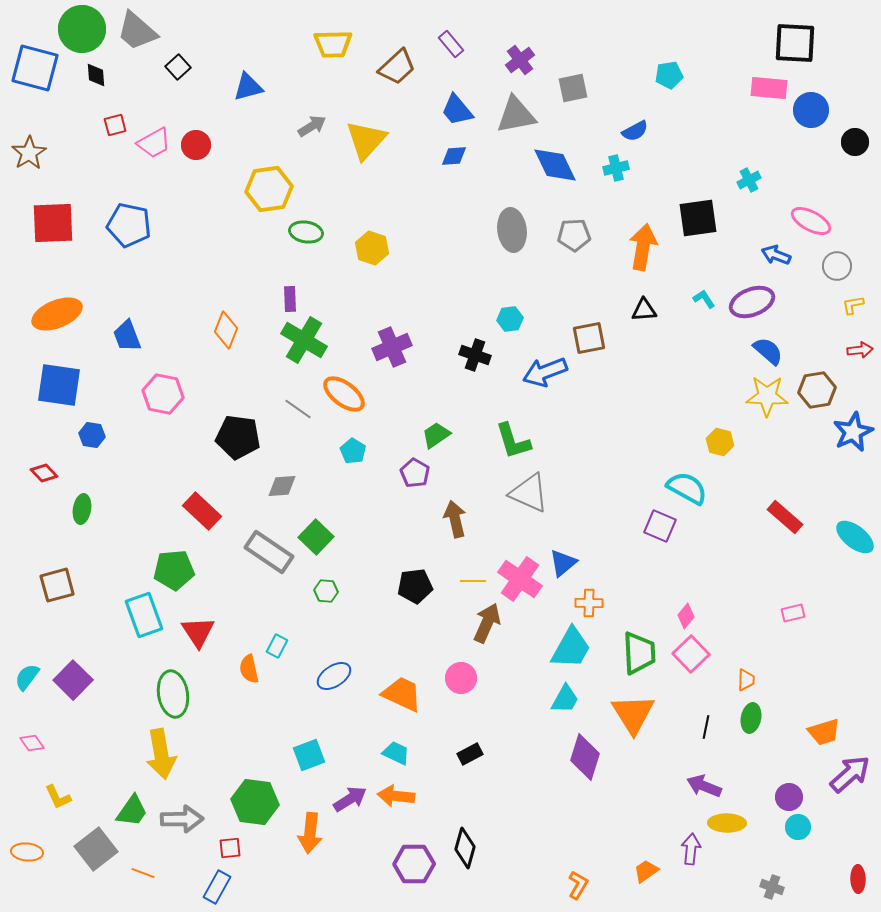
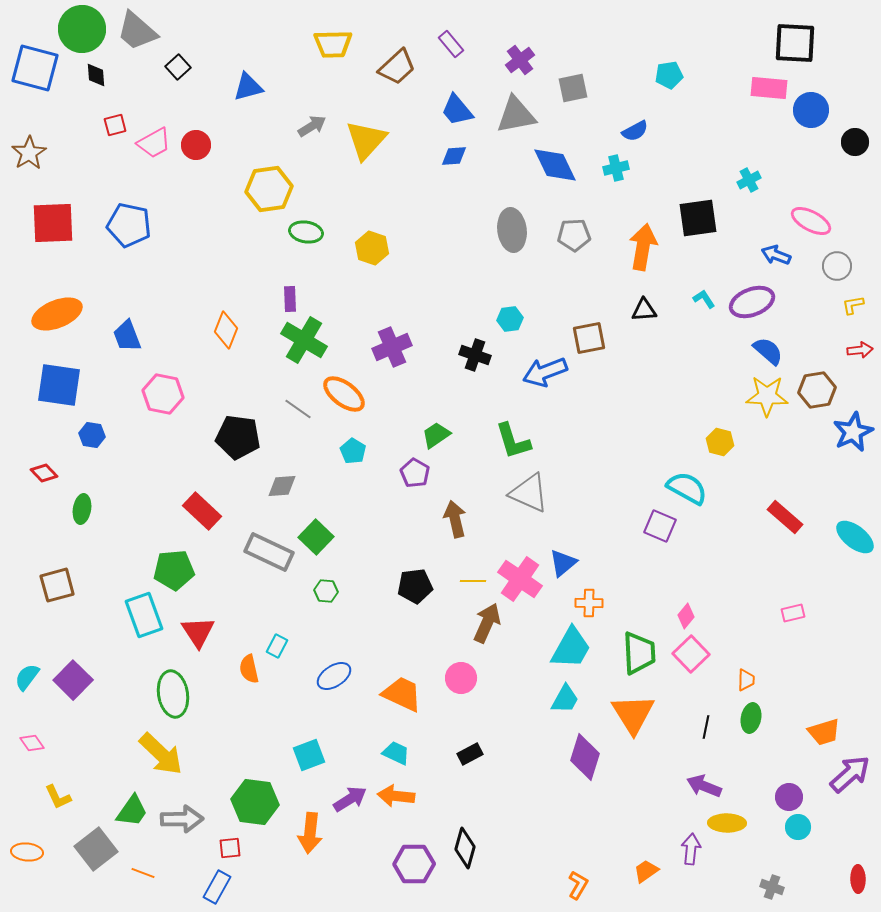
gray rectangle at (269, 552): rotated 9 degrees counterclockwise
yellow arrow at (161, 754): rotated 36 degrees counterclockwise
